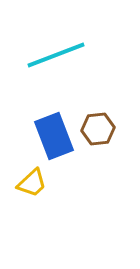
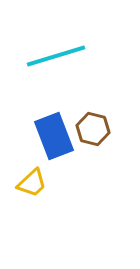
cyan line: moved 1 px down; rotated 4 degrees clockwise
brown hexagon: moved 5 px left; rotated 20 degrees clockwise
